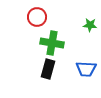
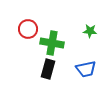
red circle: moved 9 px left, 12 px down
green star: moved 6 px down
blue trapezoid: rotated 15 degrees counterclockwise
